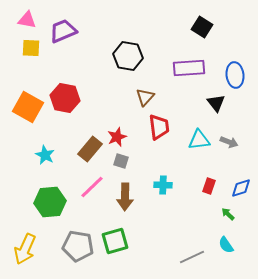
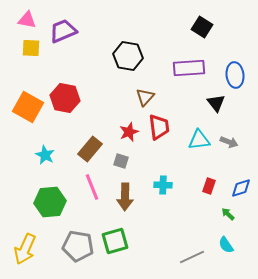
red star: moved 12 px right, 5 px up
pink line: rotated 68 degrees counterclockwise
